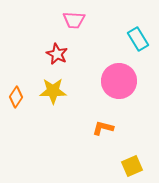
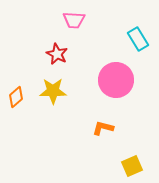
pink circle: moved 3 px left, 1 px up
orange diamond: rotated 15 degrees clockwise
